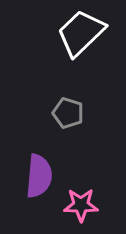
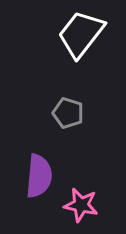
white trapezoid: moved 1 px down; rotated 8 degrees counterclockwise
pink star: rotated 12 degrees clockwise
